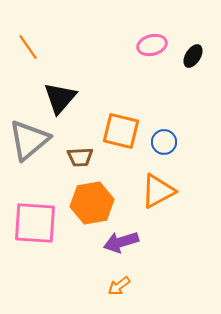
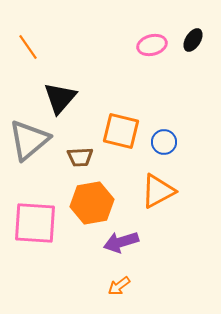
black ellipse: moved 16 px up
